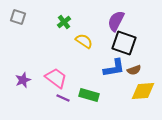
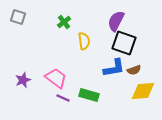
yellow semicircle: rotated 48 degrees clockwise
